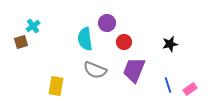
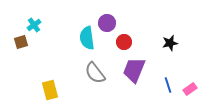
cyan cross: moved 1 px right, 1 px up
cyan semicircle: moved 2 px right, 1 px up
black star: moved 1 px up
gray semicircle: moved 3 px down; rotated 30 degrees clockwise
yellow rectangle: moved 6 px left, 4 px down; rotated 24 degrees counterclockwise
